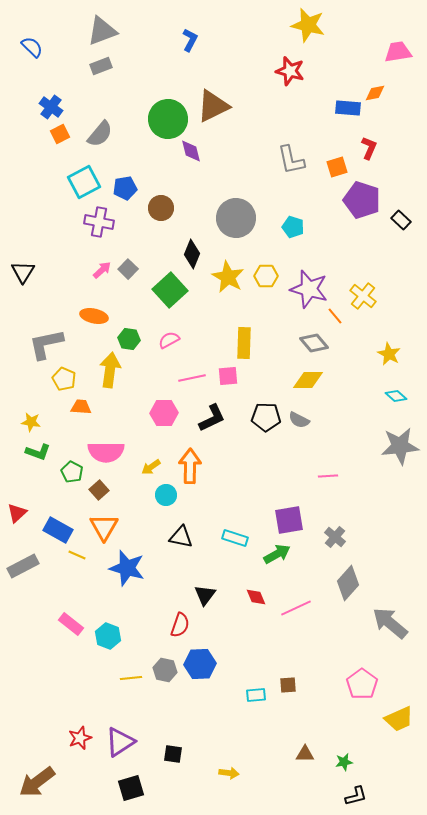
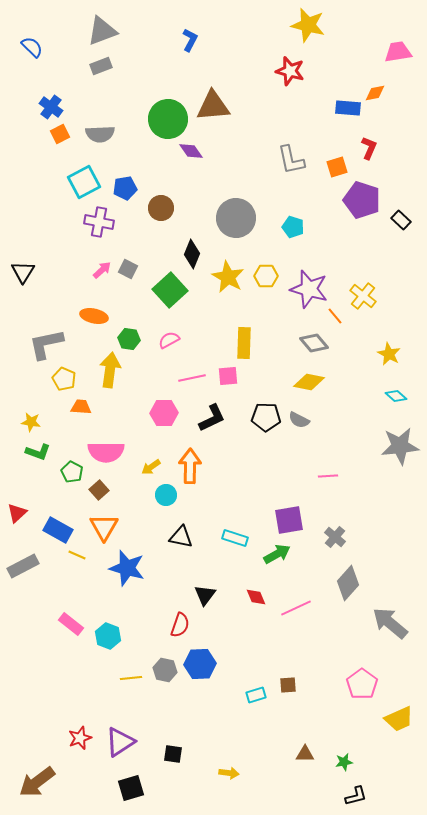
brown triangle at (213, 106): rotated 21 degrees clockwise
gray semicircle at (100, 134): rotated 48 degrees clockwise
purple diamond at (191, 151): rotated 20 degrees counterclockwise
gray square at (128, 269): rotated 18 degrees counterclockwise
yellow diamond at (308, 380): moved 1 px right, 2 px down; rotated 12 degrees clockwise
cyan rectangle at (256, 695): rotated 12 degrees counterclockwise
